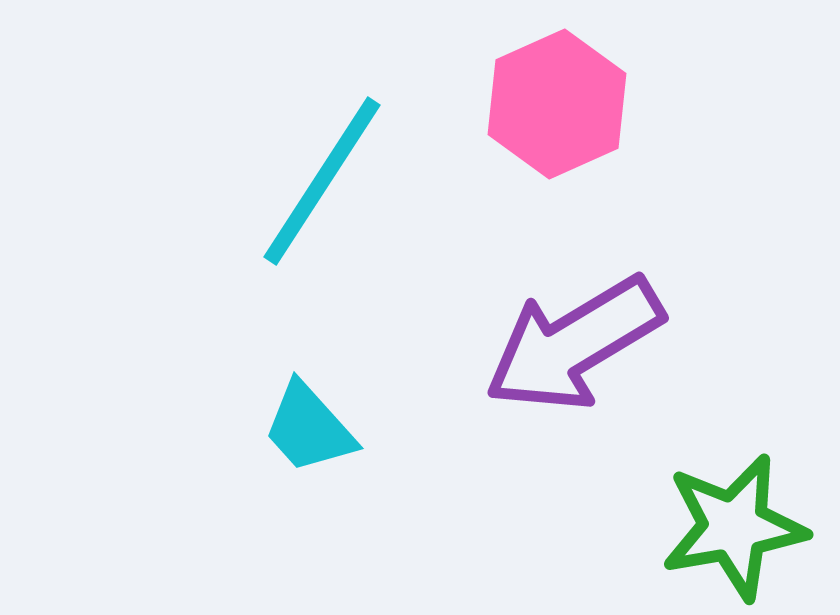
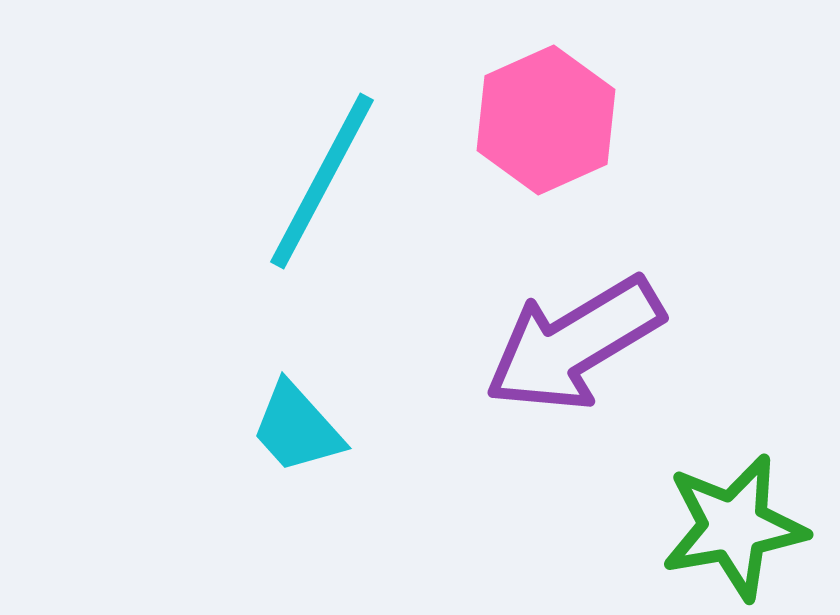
pink hexagon: moved 11 px left, 16 px down
cyan line: rotated 5 degrees counterclockwise
cyan trapezoid: moved 12 px left
